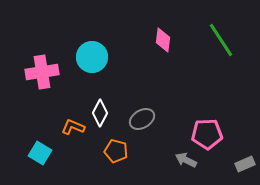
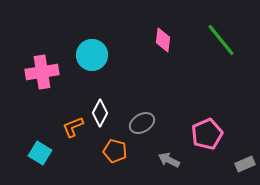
green line: rotated 6 degrees counterclockwise
cyan circle: moved 2 px up
gray ellipse: moved 4 px down
orange L-shape: rotated 45 degrees counterclockwise
pink pentagon: rotated 20 degrees counterclockwise
orange pentagon: moved 1 px left
gray arrow: moved 17 px left
